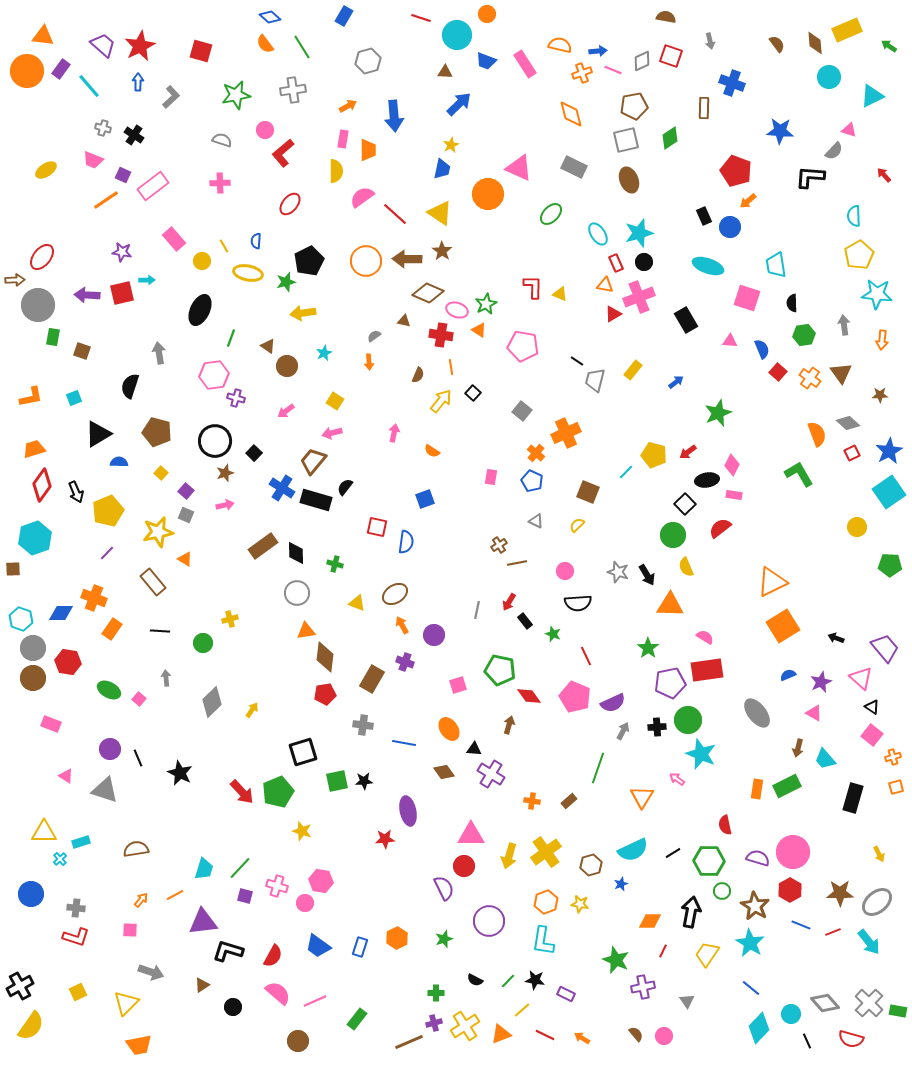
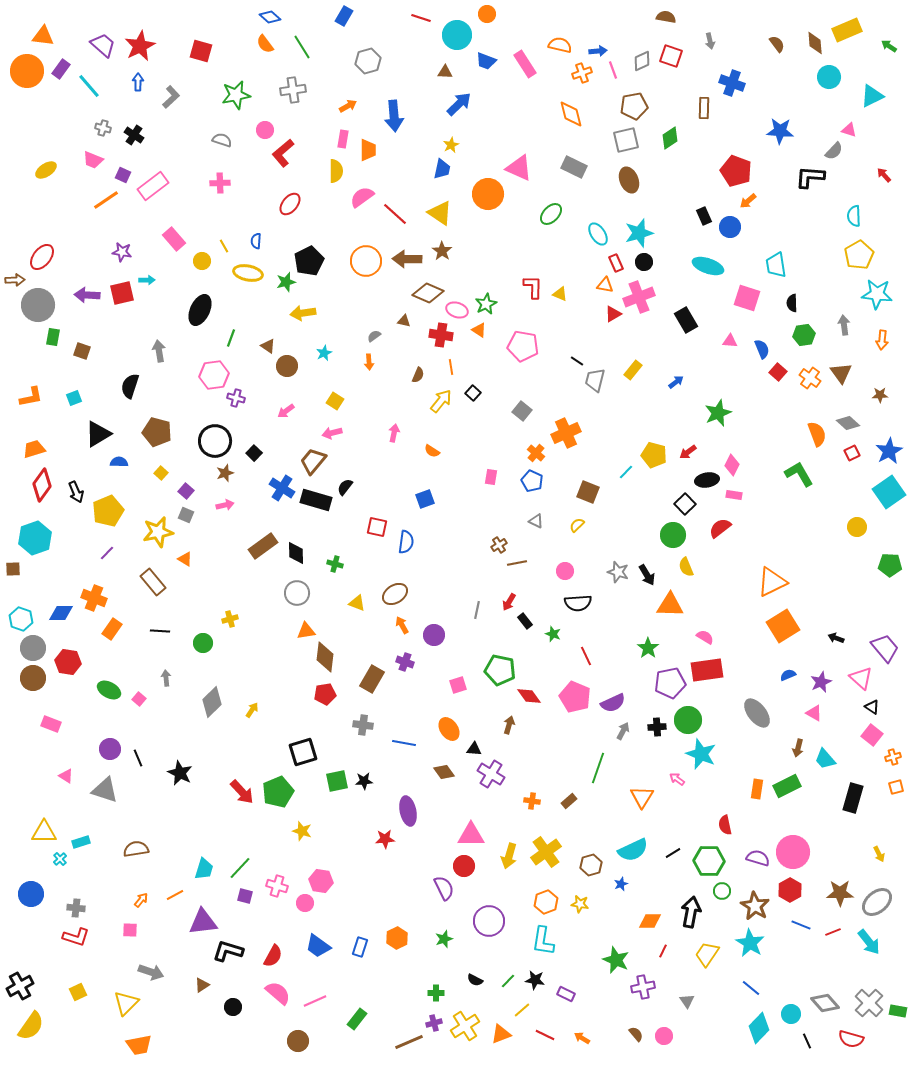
pink line at (613, 70): rotated 48 degrees clockwise
gray arrow at (159, 353): moved 2 px up
